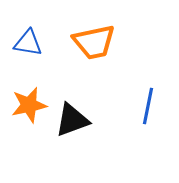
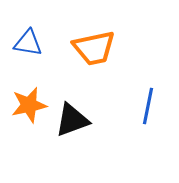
orange trapezoid: moved 6 px down
